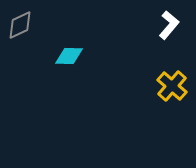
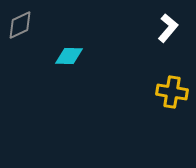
white L-shape: moved 1 px left, 3 px down
yellow cross: moved 6 px down; rotated 32 degrees counterclockwise
